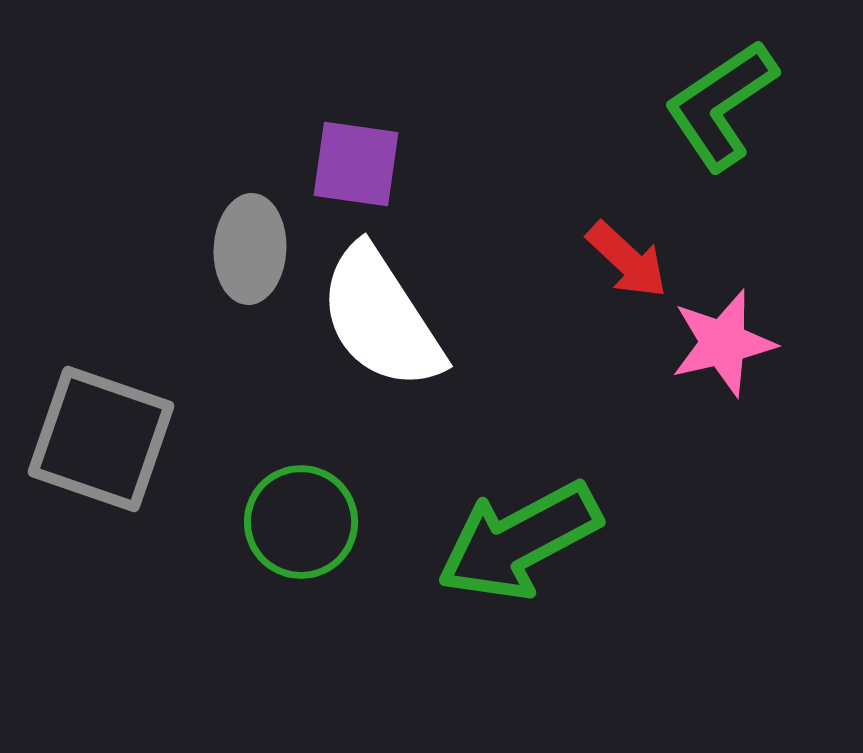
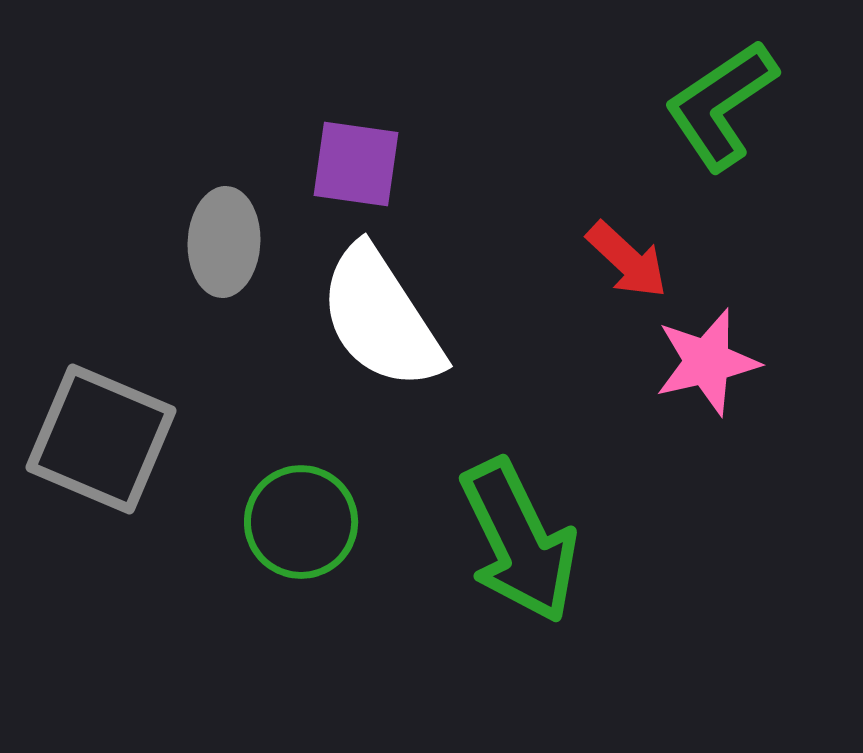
gray ellipse: moved 26 px left, 7 px up
pink star: moved 16 px left, 19 px down
gray square: rotated 4 degrees clockwise
green arrow: rotated 88 degrees counterclockwise
